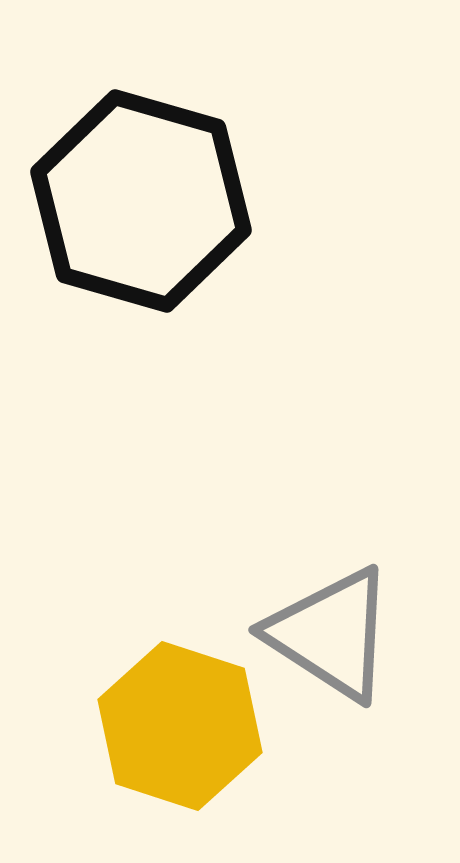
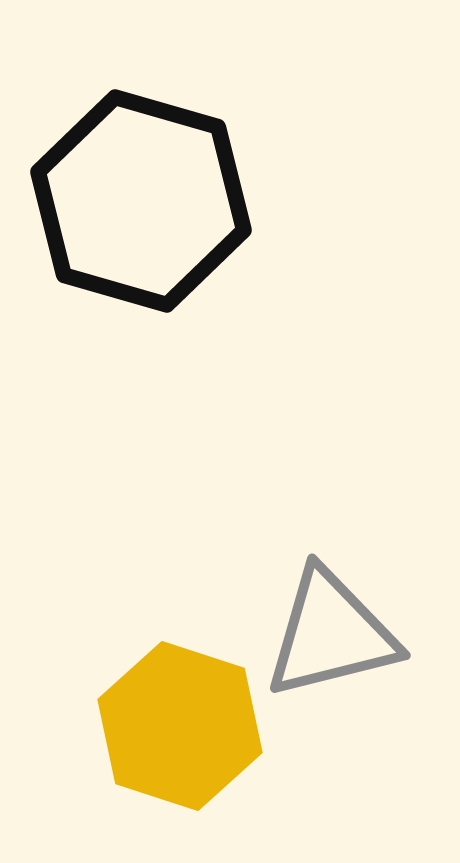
gray triangle: rotated 47 degrees counterclockwise
